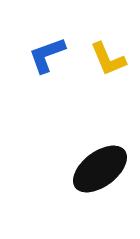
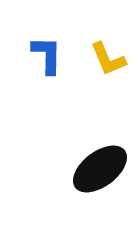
blue L-shape: rotated 111 degrees clockwise
